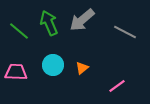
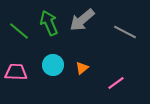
pink line: moved 1 px left, 3 px up
